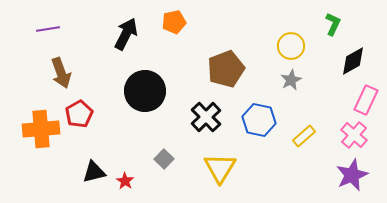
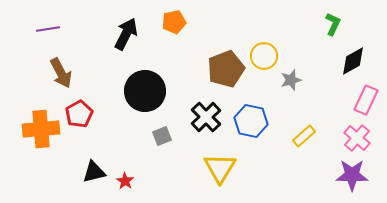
yellow circle: moved 27 px left, 10 px down
brown arrow: rotated 8 degrees counterclockwise
gray star: rotated 10 degrees clockwise
blue hexagon: moved 8 px left, 1 px down
pink cross: moved 3 px right, 3 px down
gray square: moved 2 px left, 23 px up; rotated 24 degrees clockwise
purple star: rotated 24 degrees clockwise
